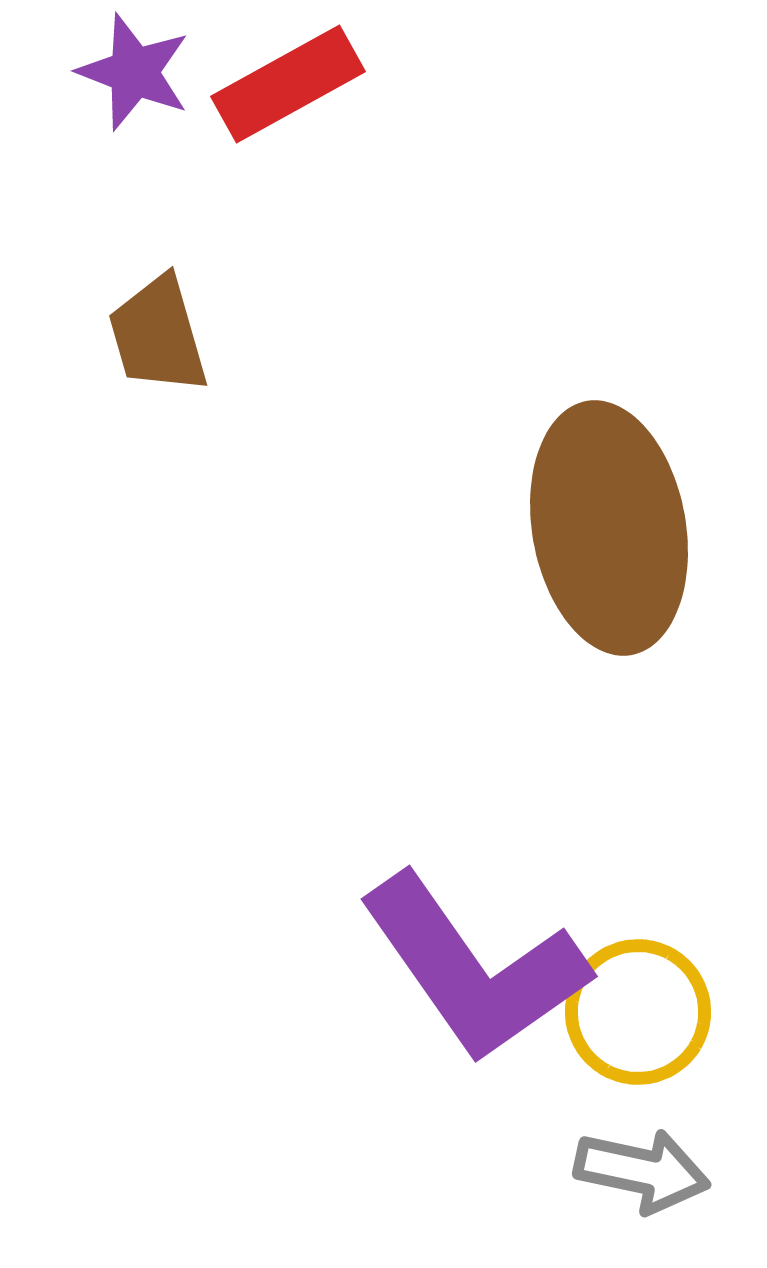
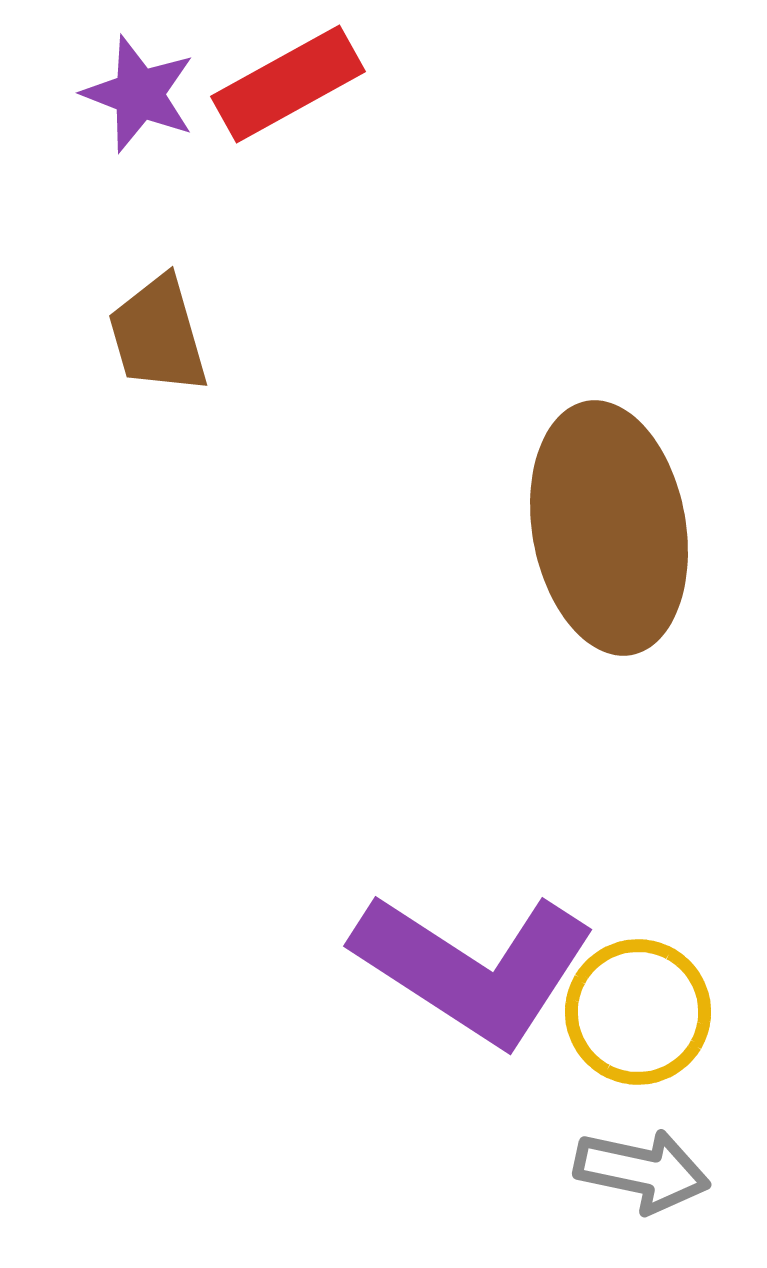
purple star: moved 5 px right, 22 px down
purple L-shape: rotated 22 degrees counterclockwise
